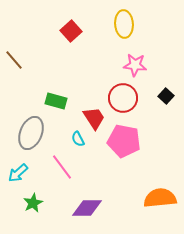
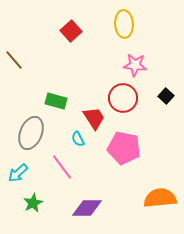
pink pentagon: moved 7 px down
